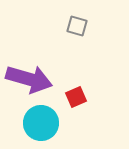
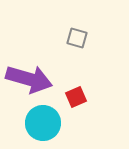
gray square: moved 12 px down
cyan circle: moved 2 px right
